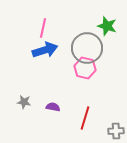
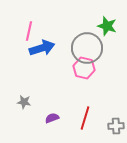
pink line: moved 14 px left, 3 px down
blue arrow: moved 3 px left, 2 px up
pink hexagon: moved 1 px left
purple semicircle: moved 1 px left, 11 px down; rotated 32 degrees counterclockwise
gray cross: moved 5 px up
